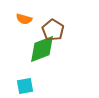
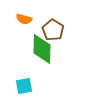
green diamond: rotated 68 degrees counterclockwise
cyan square: moved 1 px left
